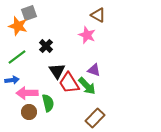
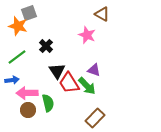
brown triangle: moved 4 px right, 1 px up
brown circle: moved 1 px left, 2 px up
